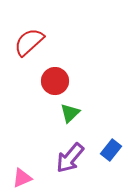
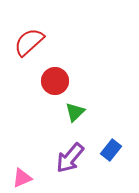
green triangle: moved 5 px right, 1 px up
